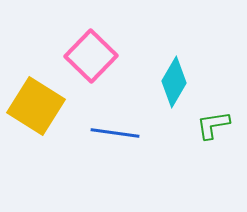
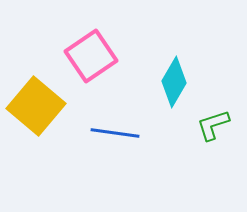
pink square: rotated 12 degrees clockwise
yellow square: rotated 8 degrees clockwise
green L-shape: rotated 9 degrees counterclockwise
